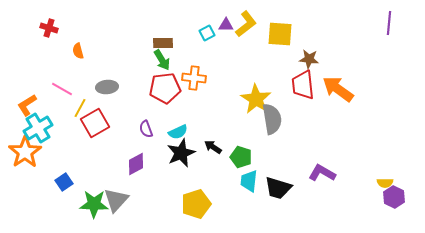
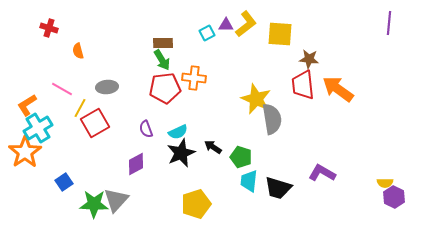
yellow star: rotated 8 degrees counterclockwise
